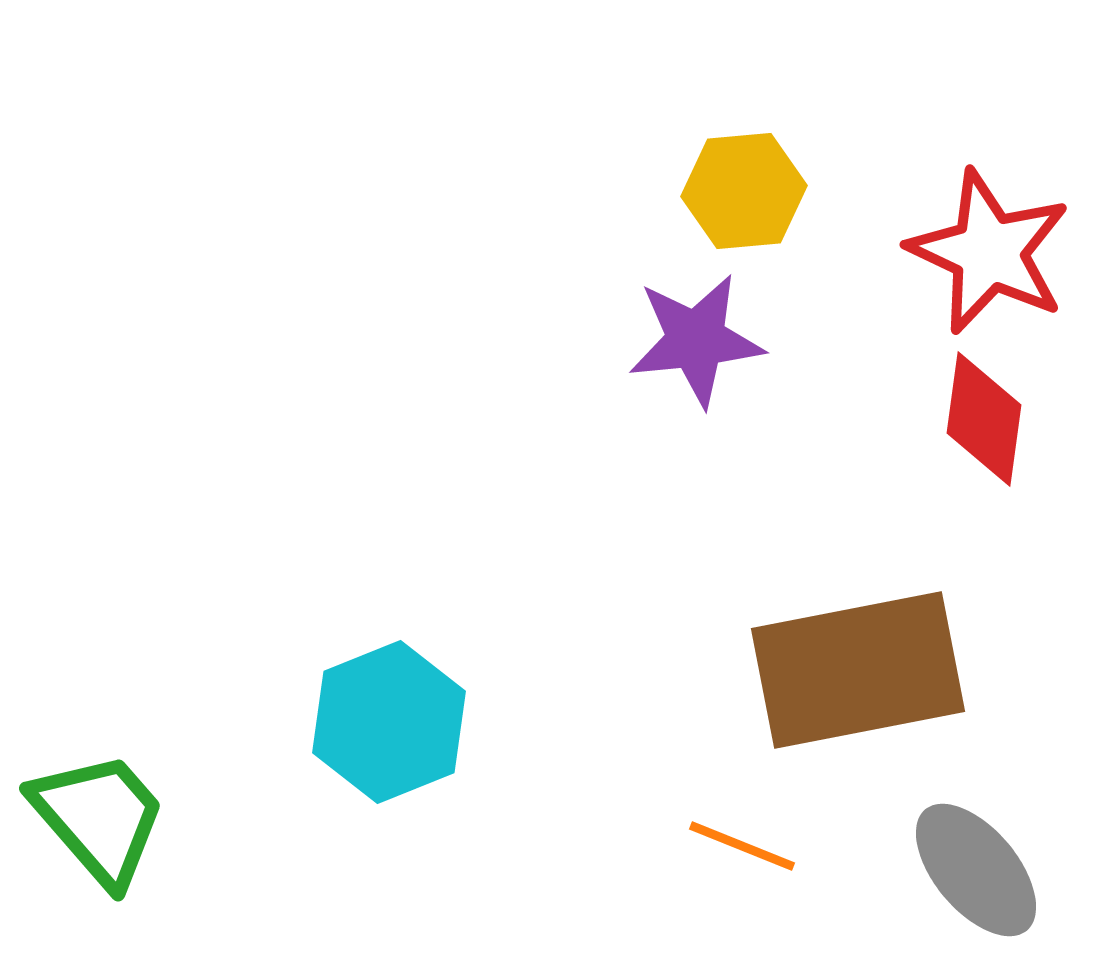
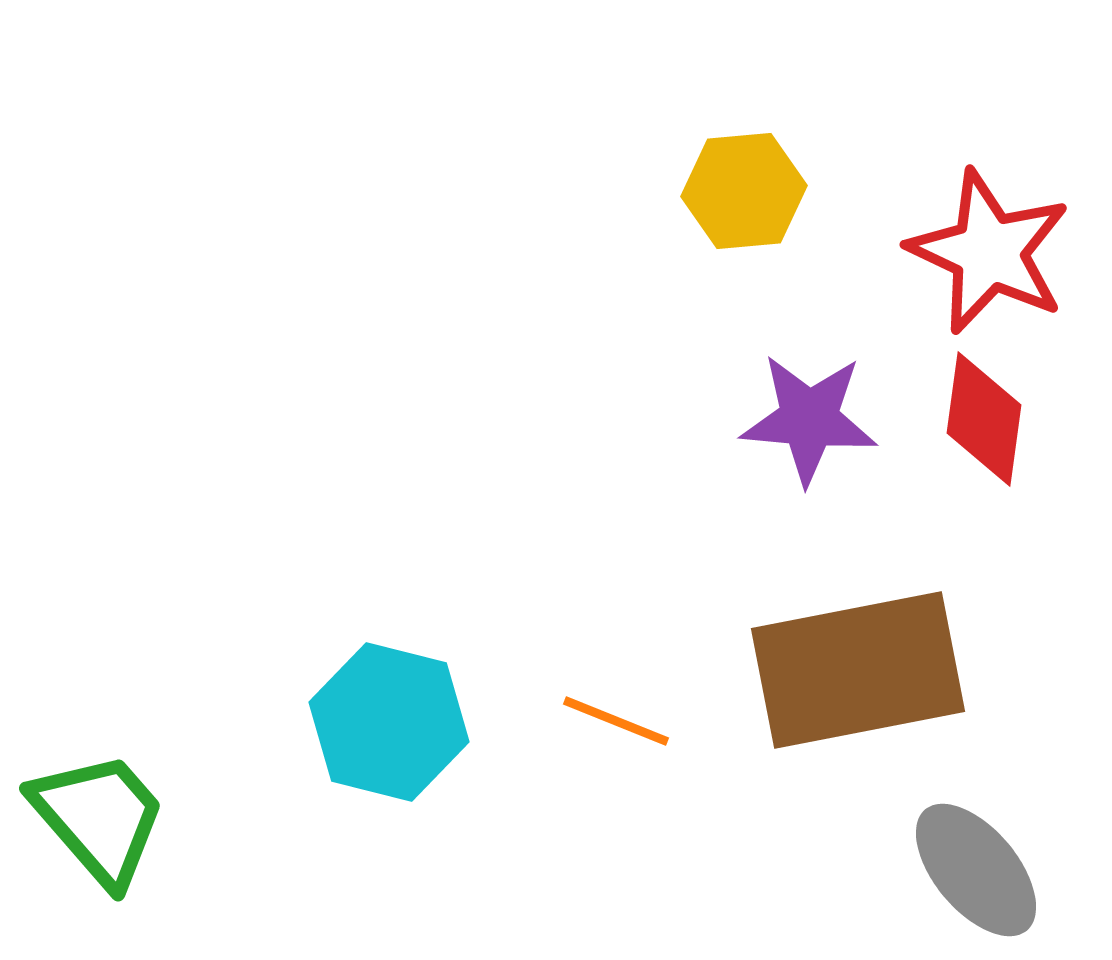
purple star: moved 113 px right, 79 px down; rotated 11 degrees clockwise
cyan hexagon: rotated 24 degrees counterclockwise
orange line: moved 126 px left, 125 px up
